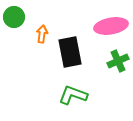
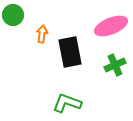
green circle: moved 1 px left, 2 px up
pink ellipse: rotated 12 degrees counterclockwise
green cross: moved 3 px left, 4 px down
green L-shape: moved 6 px left, 8 px down
